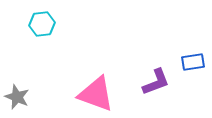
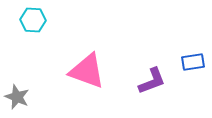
cyan hexagon: moved 9 px left, 4 px up; rotated 10 degrees clockwise
purple L-shape: moved 4 px left, 1 px up
pink triangle: moved 9 px left, 23 px up
